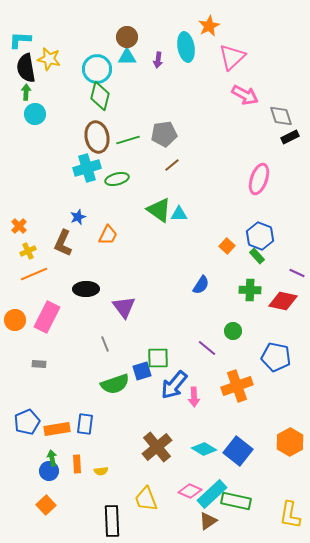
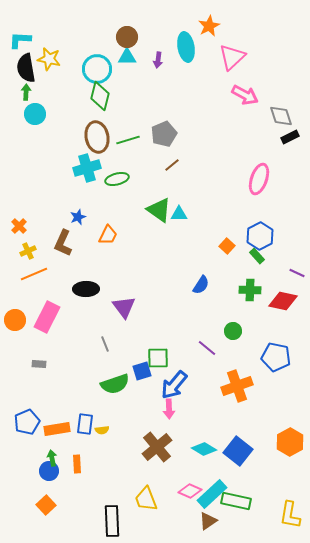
gray pentagon at (164, 134): rotated 15 degrees counterclockwise
blue hexagon at (260, 236): rotated 12 degrees clockwise
pink arrow at (194, 397): moved 25 px left, 12 px down
yellow semicircle at (101, 471): moved 1 px right, 41 px up
